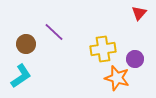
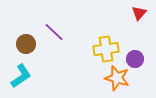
yellow cross: moved 3 px right
